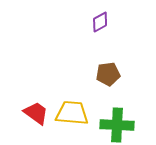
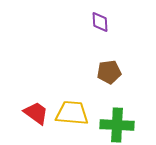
purple diamond: rotated 65 degrees counterclockwise
brown pentagon: moved 1 px right, 2 px up
